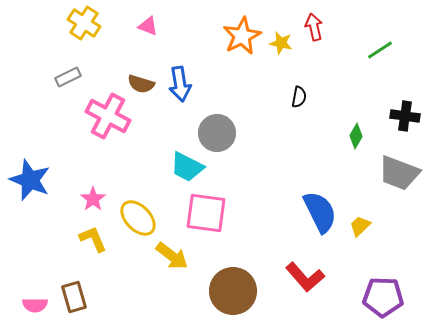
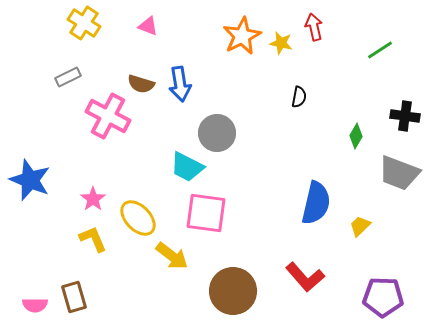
blue semicircle: moved 4 px left, 9 px up; rotated 39 degrees clockwise
